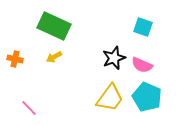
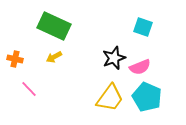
pink semicircle: moved 2 px left, 2 px down; rotated 45 degrees counterclockwise
pink line: moved 19 px up
